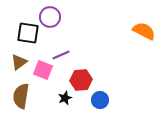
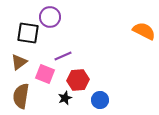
purple line: moved 2 px right, 1 px down
pink square: moved 2 px right, 4 px down
red hexagon: moved 3 px left
